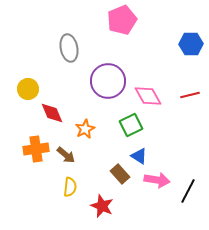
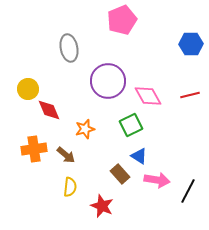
red diamond: moved 3 px left, 3 px up
orange star: rotated 12 degrees clockwise
orange cross: moved 2 px left
